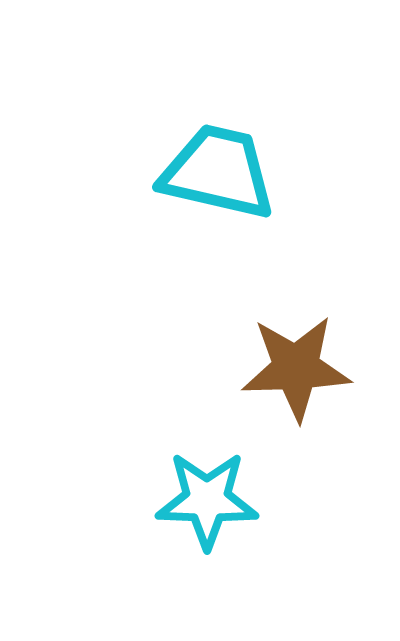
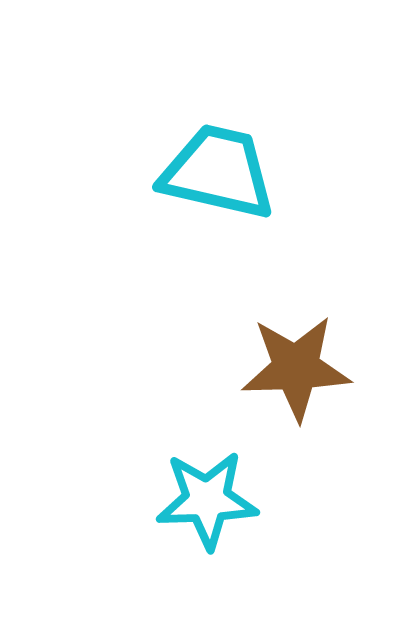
cyan star: rotated 4 degrees counterclockwise
